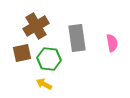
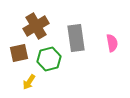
gray rectangle: moved 1 px left
brown square: moved 3 px left
green hexagon: rotated 20 degrees counterclockwise
yellow arrow: moved 15 px left, 2 px up; rotated 84 degrees counterclockwise
